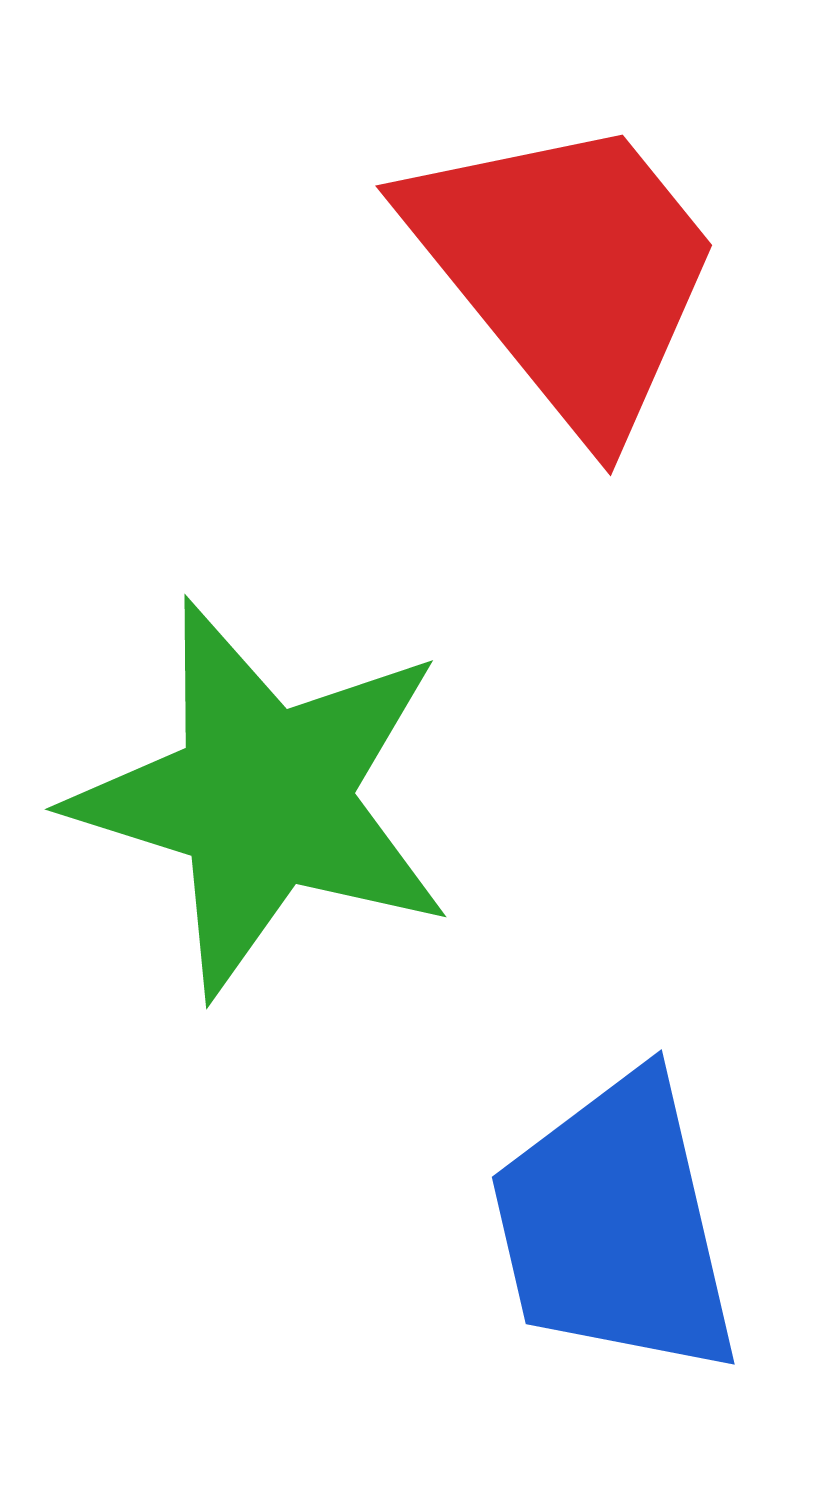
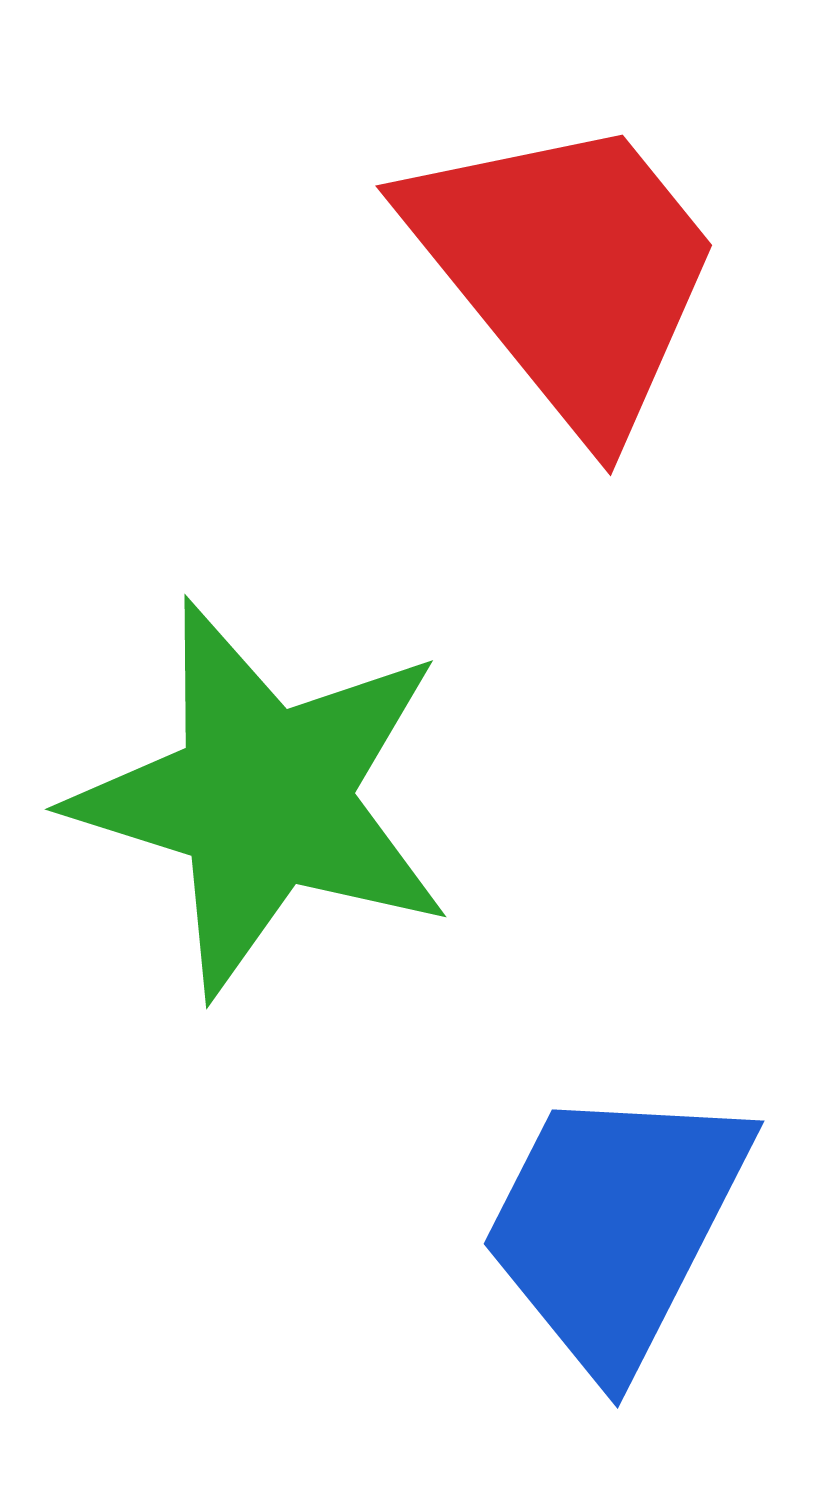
blue trapezoid: rotated 40 degrees clockwise
